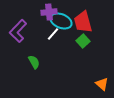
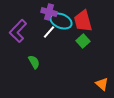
purple cross: rotated 21 degrees clockwise
red trapezoid: moved 1 px up
white line: moved 4 px left, 2 px up
